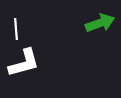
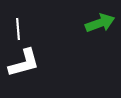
white line: moved 2 px right
